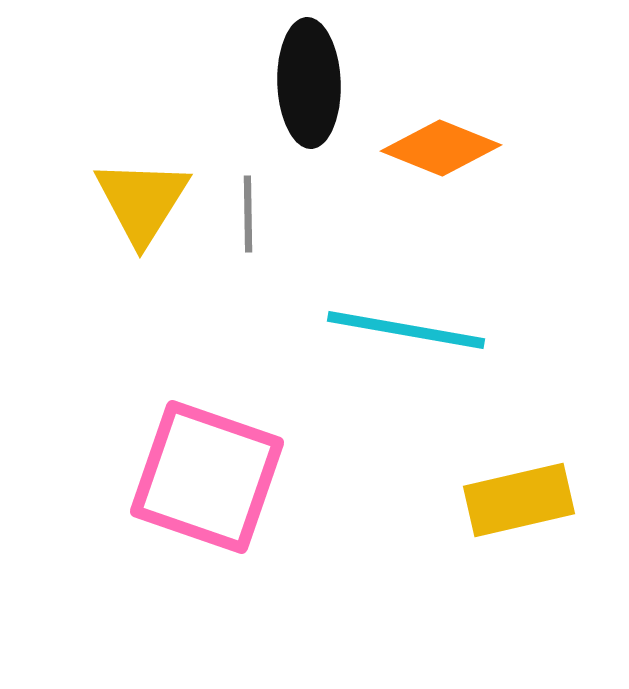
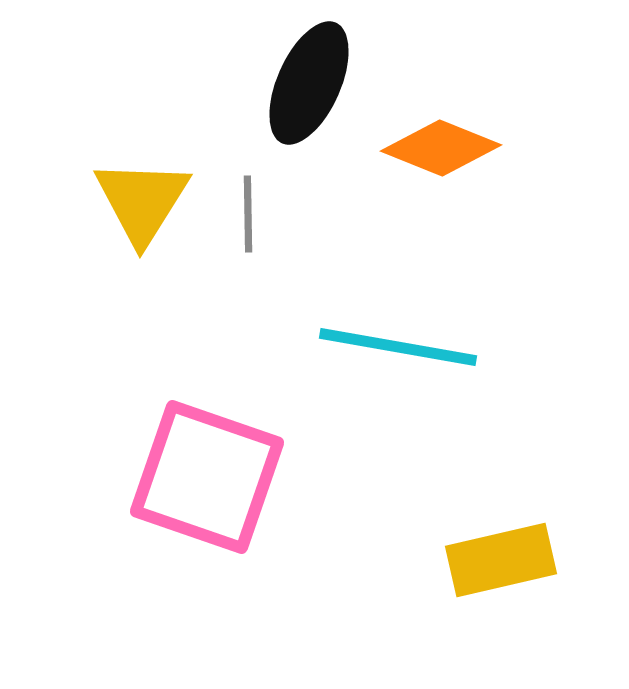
black ellipse: rotated 26 degrees clockwise
cyan line: moved 8 px left, 17 px down
yellow rectangle: moved 18 px left, 60 px down
